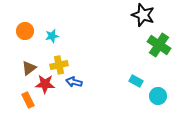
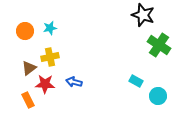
cyan star: moved 2 px left, 8 px up
yellow cross: moved 9 px left, 8 px up
